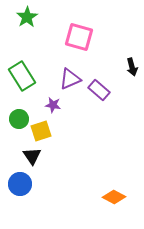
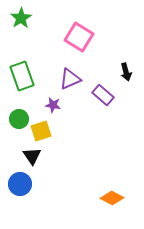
green star: moved 6 px left, 1 px down
pink square: rotated 16 degrees clockwise
black arrow: moved 6 px left, 5 px down
green rectangle: rotated 12 degrees clockwise
purple rectangle: moved 4 px right, 5 px down
orange diamond: moved 2 px left, 1 px down
